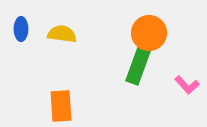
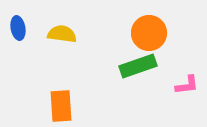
blue ellipse: moved 3 px left, 1 px up; rotated 10 degrees counterclockwise
green rectangle: rotated 51 degrees clockwise
pink L-shape: rotated 55 degrees counterclockwise
